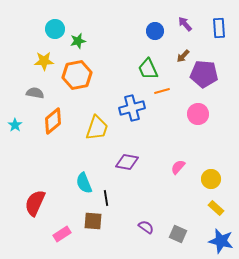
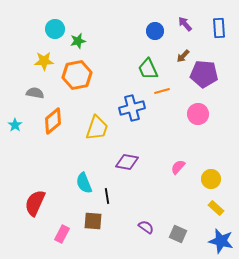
black line: moved 1 px right, 2 px up
pink rectangle: rotated 30 degrees counterclockwise
